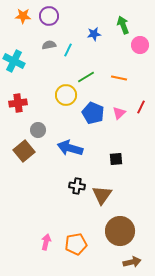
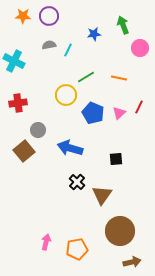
pink circle: moved 3 px down
red line: moved 2 px left
black cross: moved 4 px up; rotated 35 degrees clockwise
orange pentagon: moved 1 px right, 5 px down
